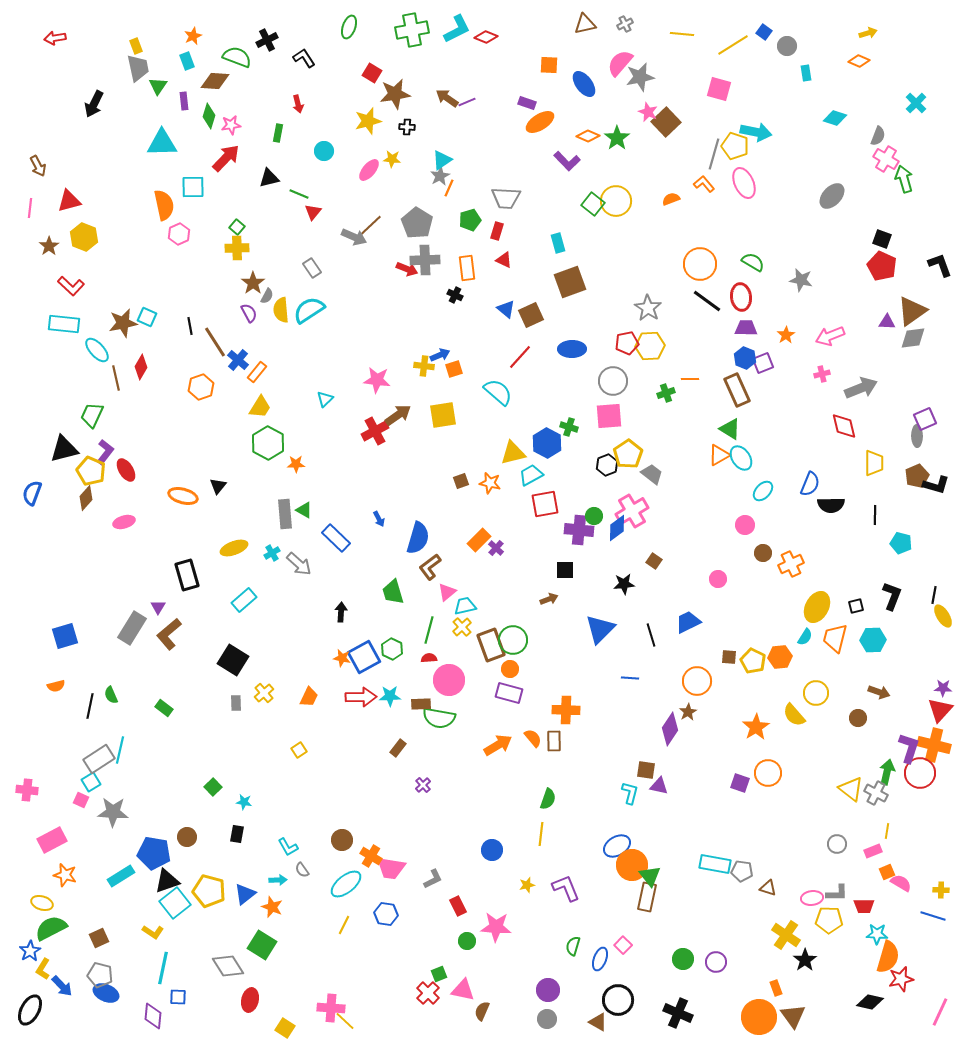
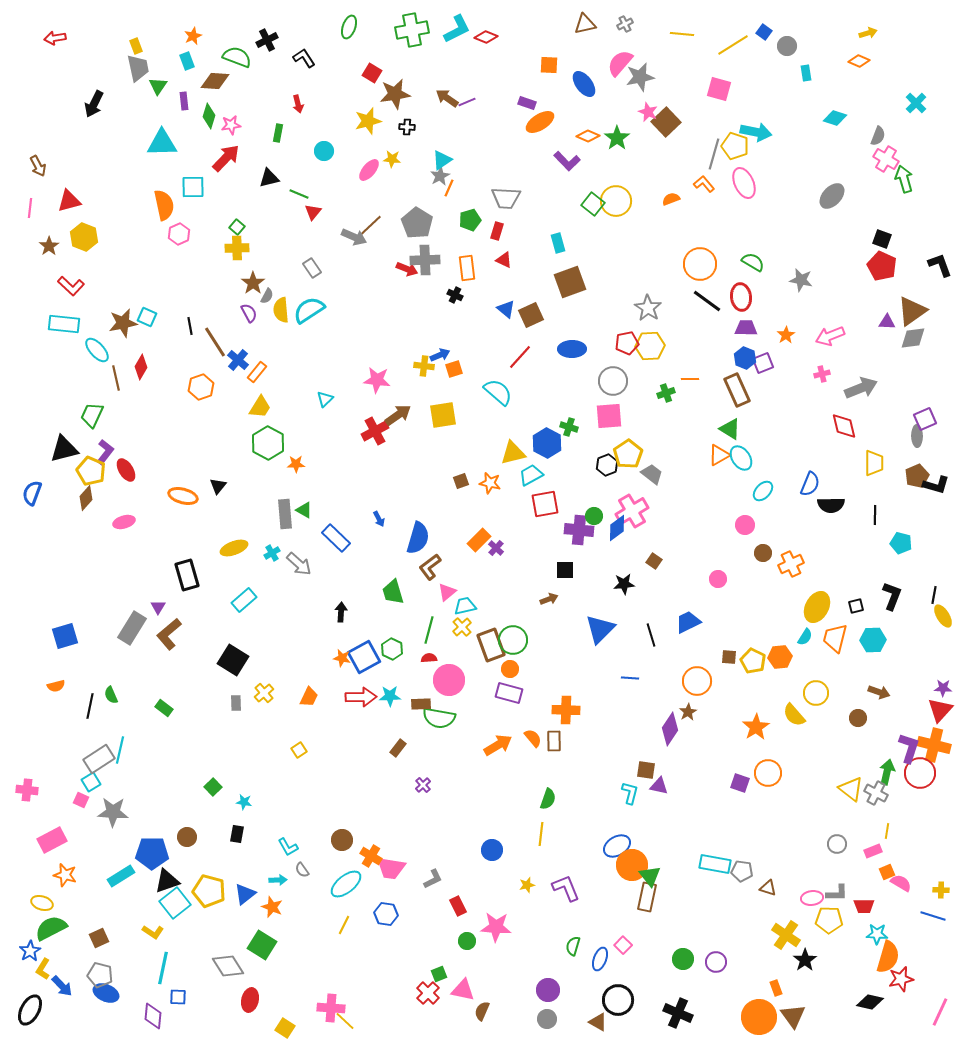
blue pentagon at (154, 853): moved 2 px left; rotated 8 degrees counterclockwise
